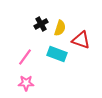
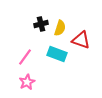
black cross: rotated 16 degrees clockwise
pink star: moved 1 px right, 1 px up; rotated 28 degrees counterclockwise
